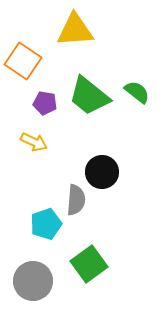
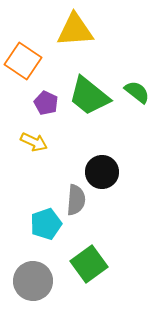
purple pentagon: moved 1 px right; rotated 15 degrees clockwise
